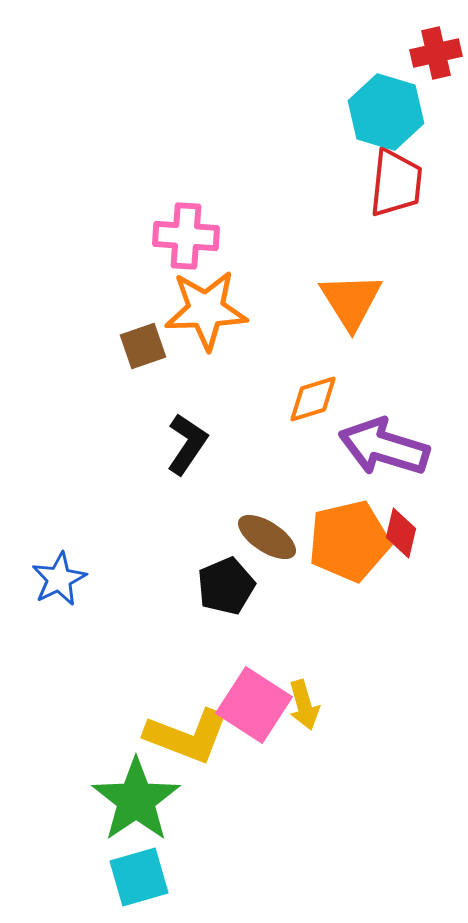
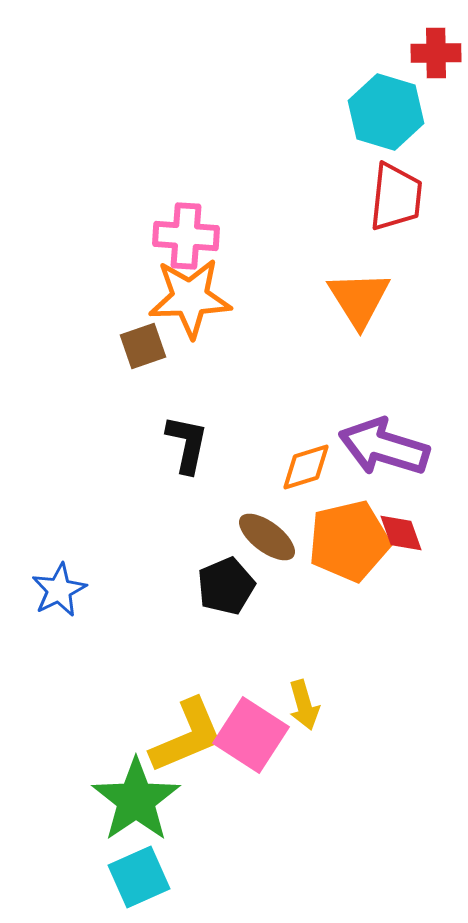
red cross: rotated 12 degrees clockwise
red trapezoid: moved 14 px down
orange triangle: moved 8 px right, 2 px up
orange star: moved 16 px left, 12 px up
orange diamond: moved 7 px left, 68 px down
black L-shape: rotated 22 degrees counterclockwise
red diamond: rotated 33 degrees counterclockwise
brown ellipse: rotated 4 degrees clockwise
blue star: moved 11 px down
pink square: moved 3 px left, 30 px down
yellow L-shape: rotated 44 degrees counterclockwise
cyan square: rotated 8 degrees counterclockwise
